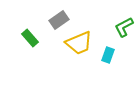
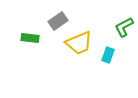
gray rectangle: moved 1 px left, 1 px down
green rectangle: rotated 42 degrees counterclockwise
